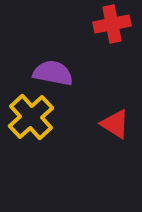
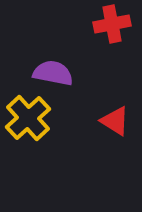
yellow cross: moved 3 px left, 1 px down
red triangle: moved 3 px up
